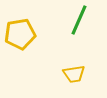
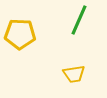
yellow pentagon: rotated 12 degrees clockwise
